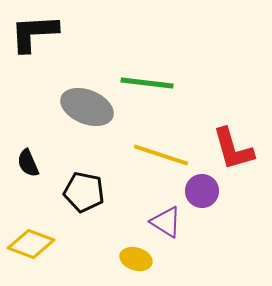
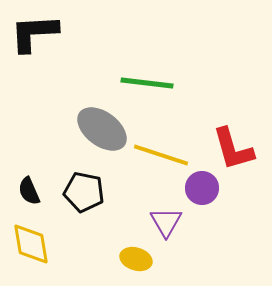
gray ellipse: moved 15 px right, 22 px down; rotated 15 degrees clockwise
black semicircle: moved 1 px right, 28 px down
purple circle: moved 3 px up
purple triangle: rotated 28 degrees clockwise
yellow diamond: rotated 60 degrees clockwise
